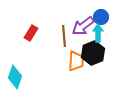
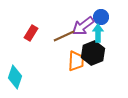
brown line: rotated 70 degrees clockwise
